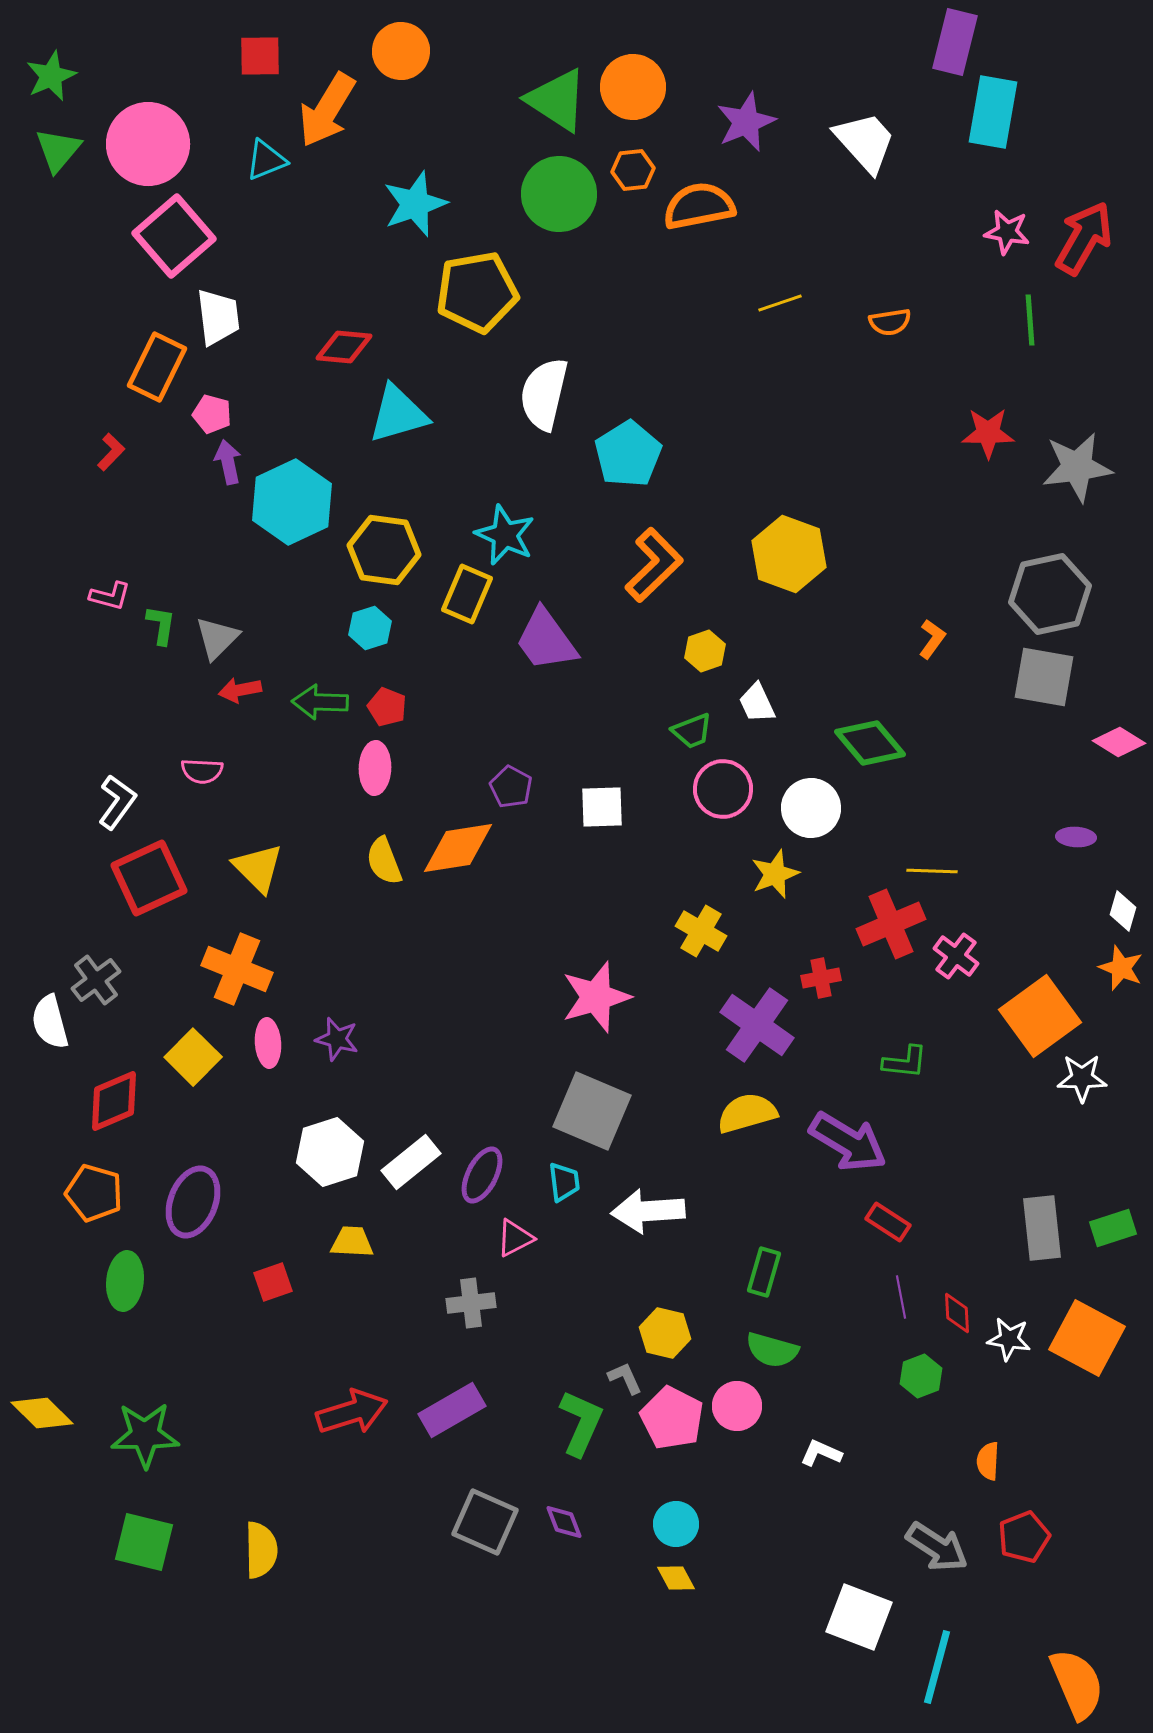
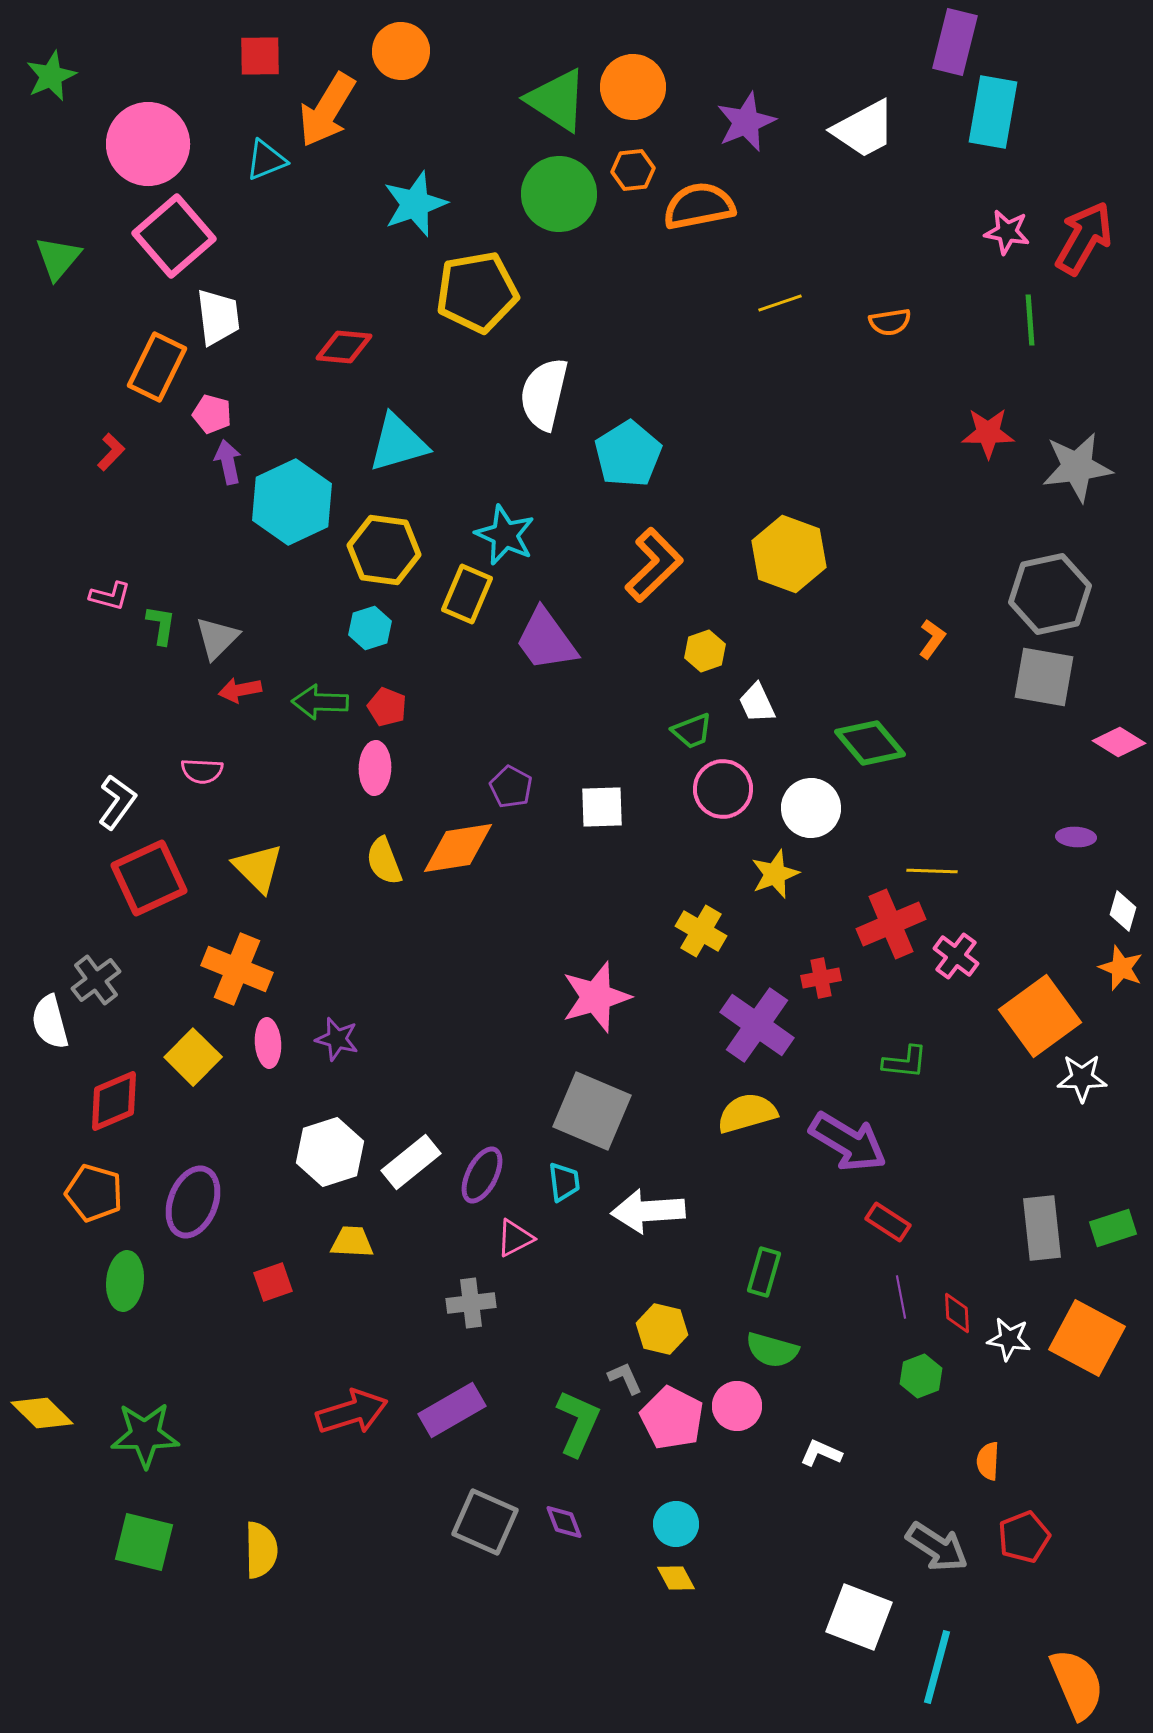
white trapezoid at (865, 142): moved 1 px left, 13 px up; rotated 104 degrees clockwise
green triangle at (58, 150): moved 108 px down
cyan triangle at (398, 414): moved 29 px down
yellow hexagon at (665, 1333): moved 3 px left, 4 px up
green L-shape at (581, 1423): moved 3 px left
